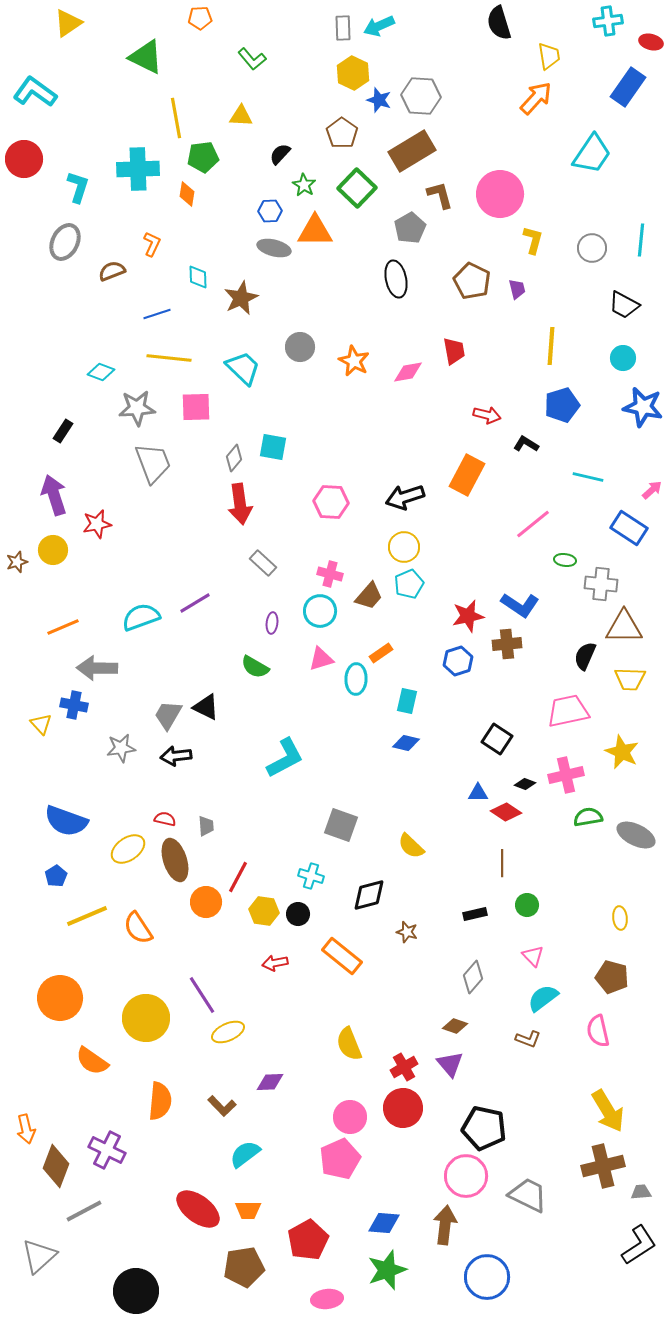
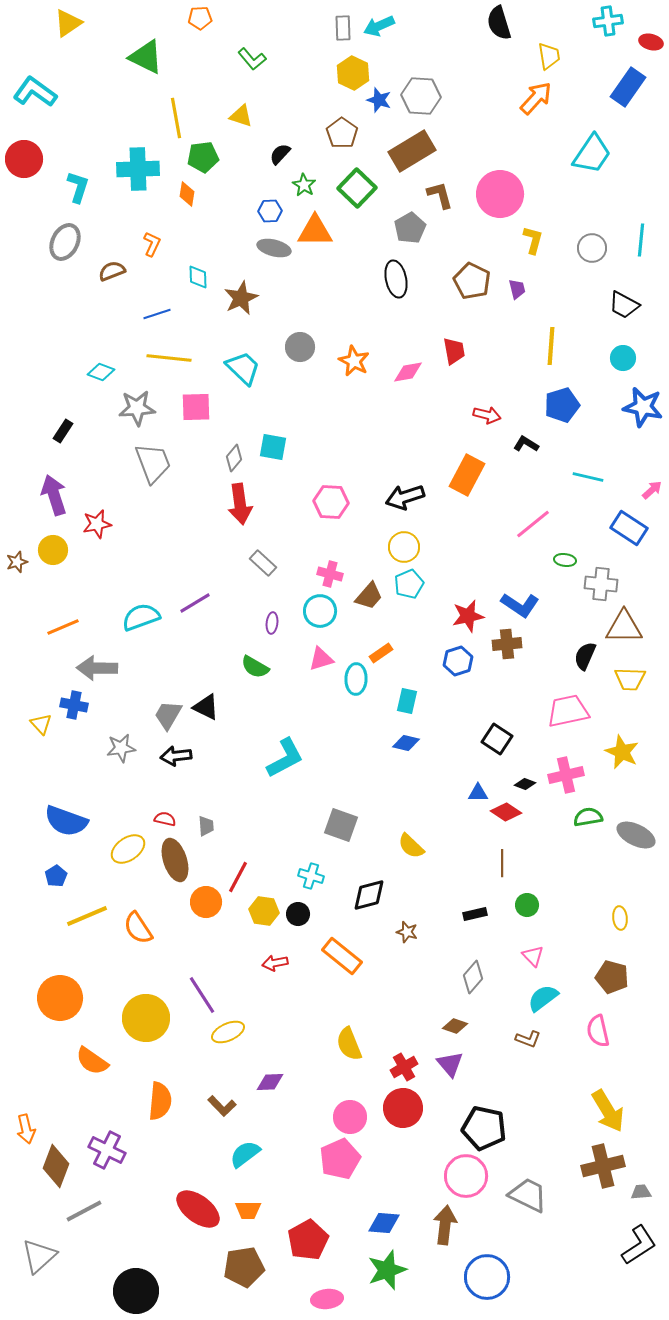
yellow triangle at (241, 116): rotated 15 degrees clockwise
